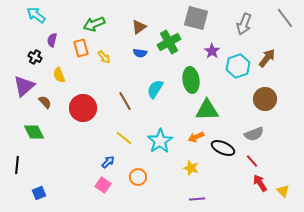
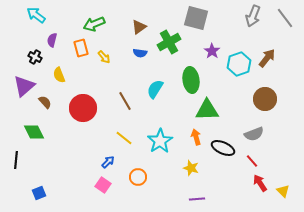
gray arrow: moved 9 px right, 8 px up
cyan hexagon: moved 1 px right, 2 px up
orange arrow: rotated 98 degrees clockwise
black line: moved 1 px left, 5 px up
